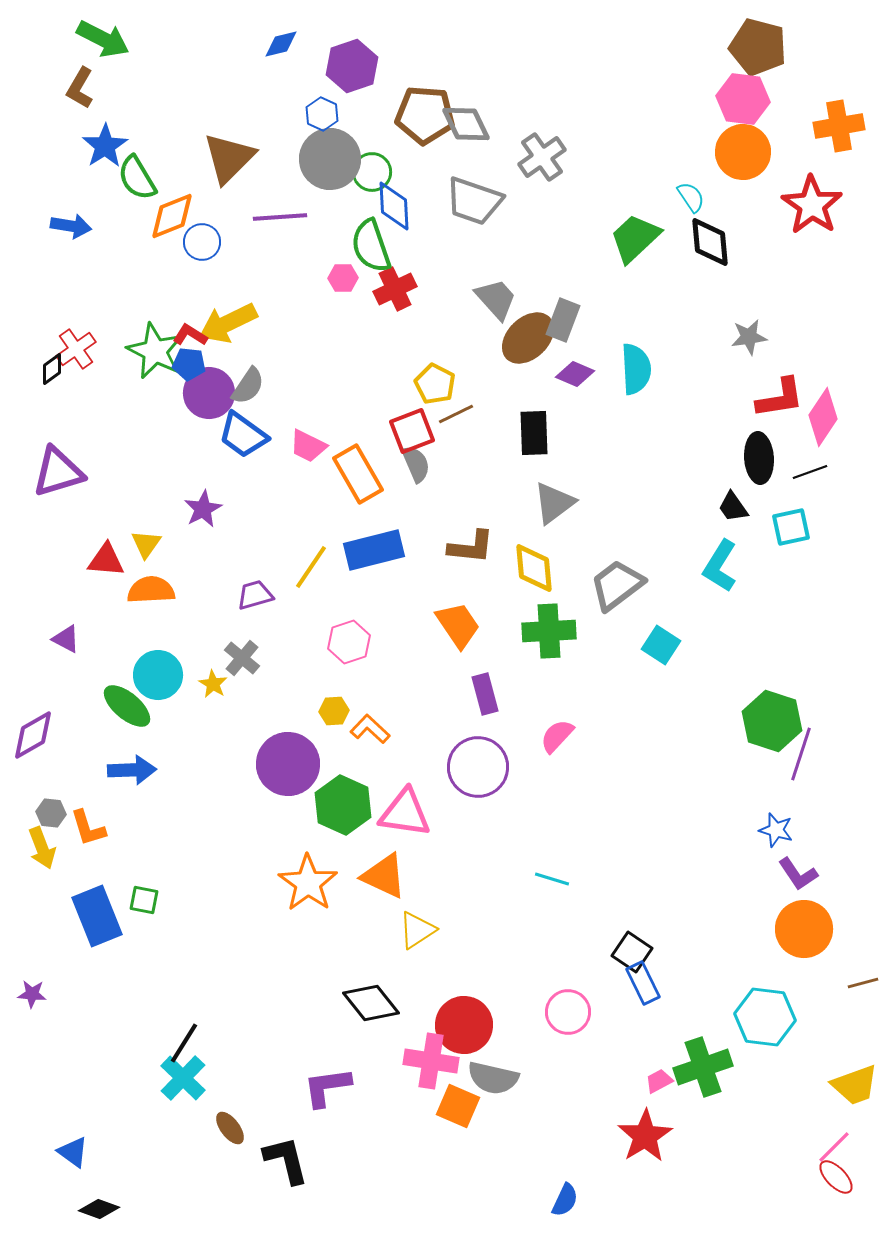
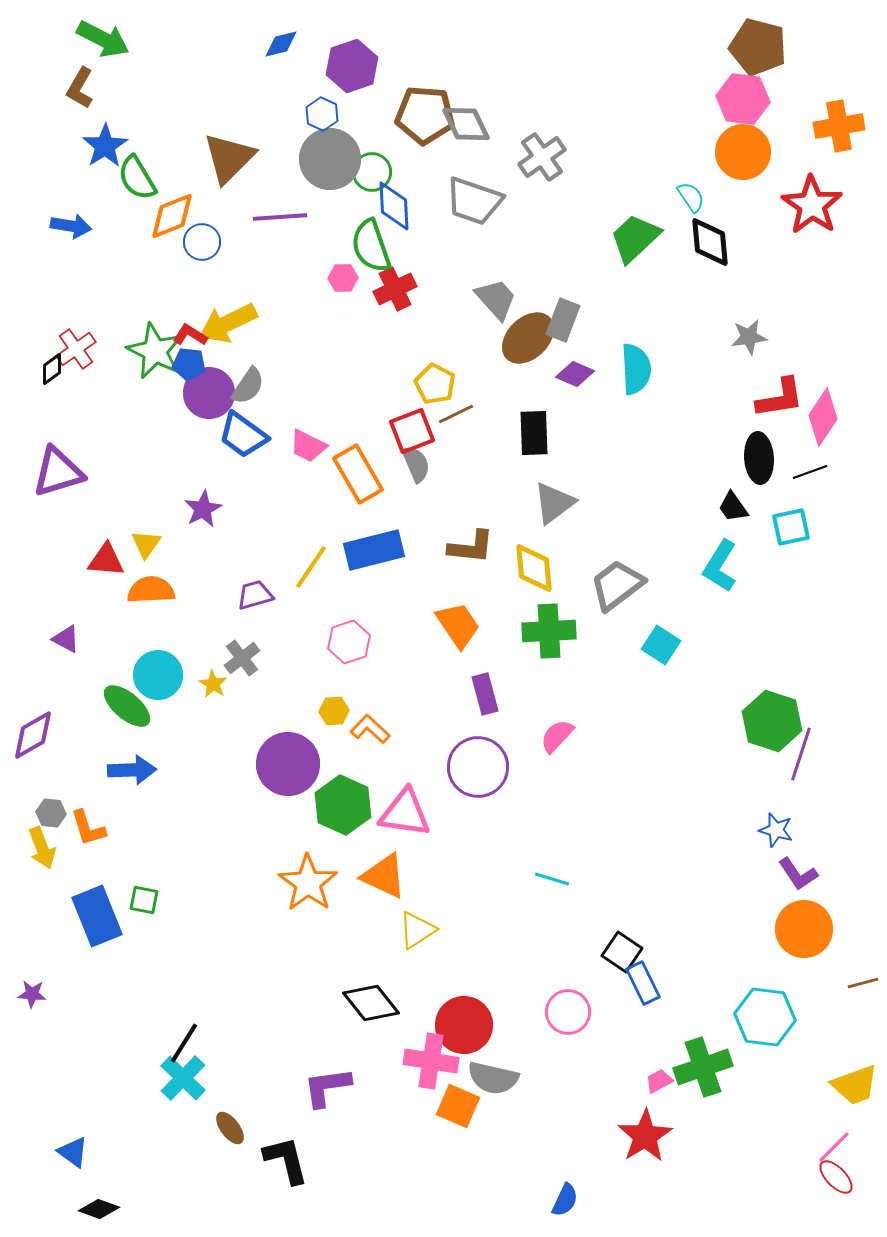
gray cross at (242, 658): rotated 12 degrees clockwise
black square at (632, 952): moved 10 px left
